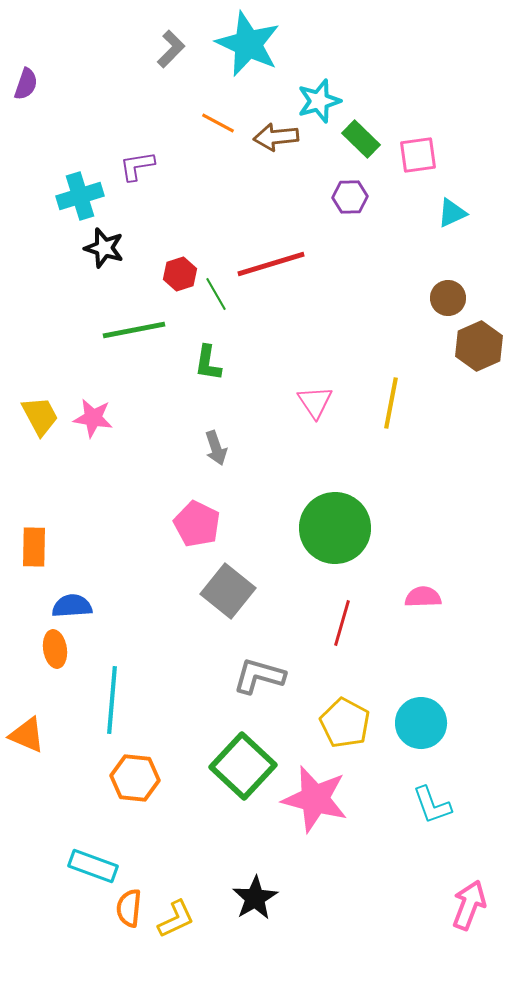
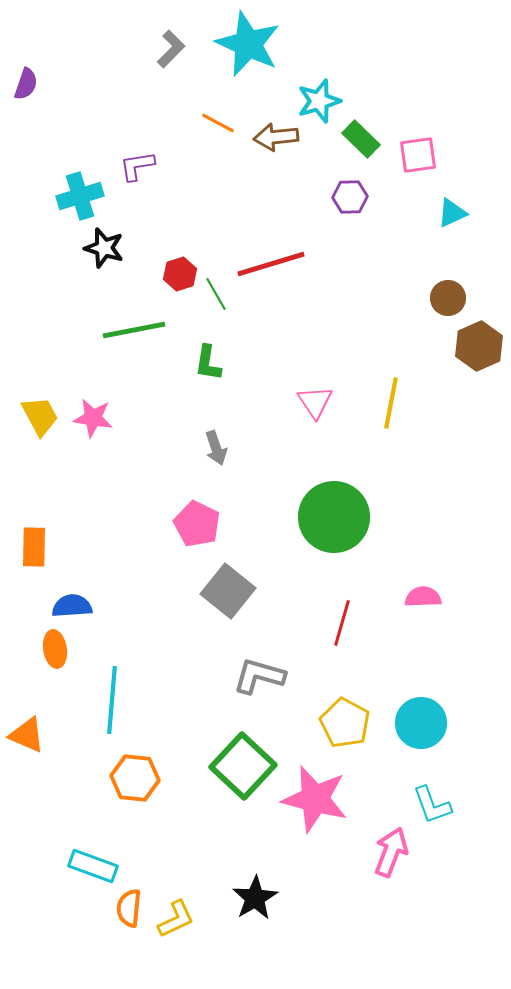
green circle at (335, 528): moved 1 px left, 11 px up
pink arrow at (469, 905): moved 78 px left, 53 px up
